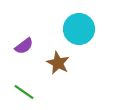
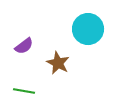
cyan circle: moved 9 px right
green line: moved 1 px up; rotated 25 degrees counterclockwise
